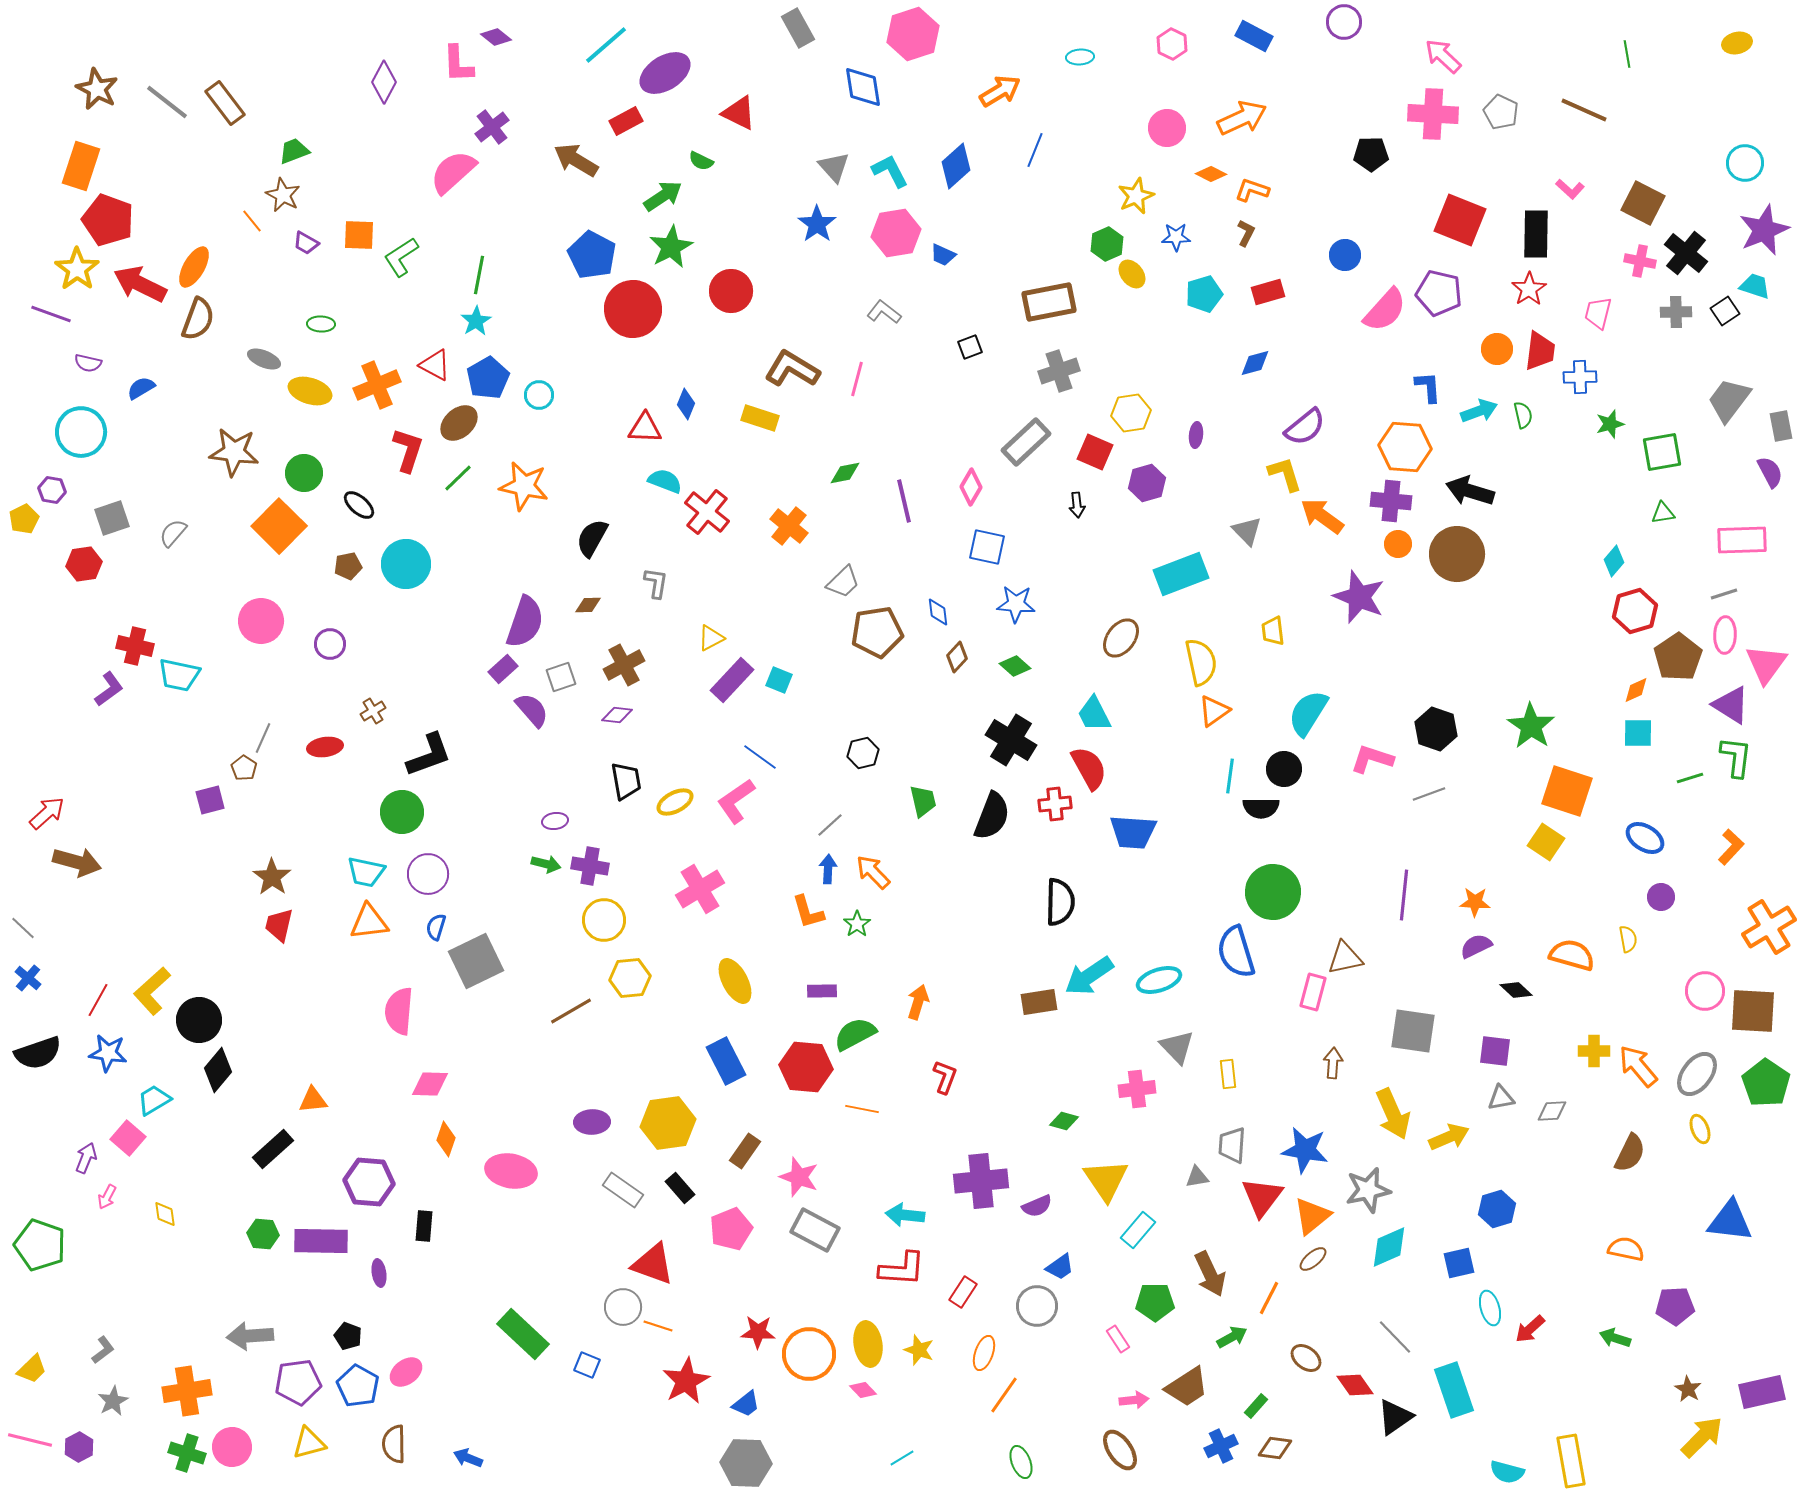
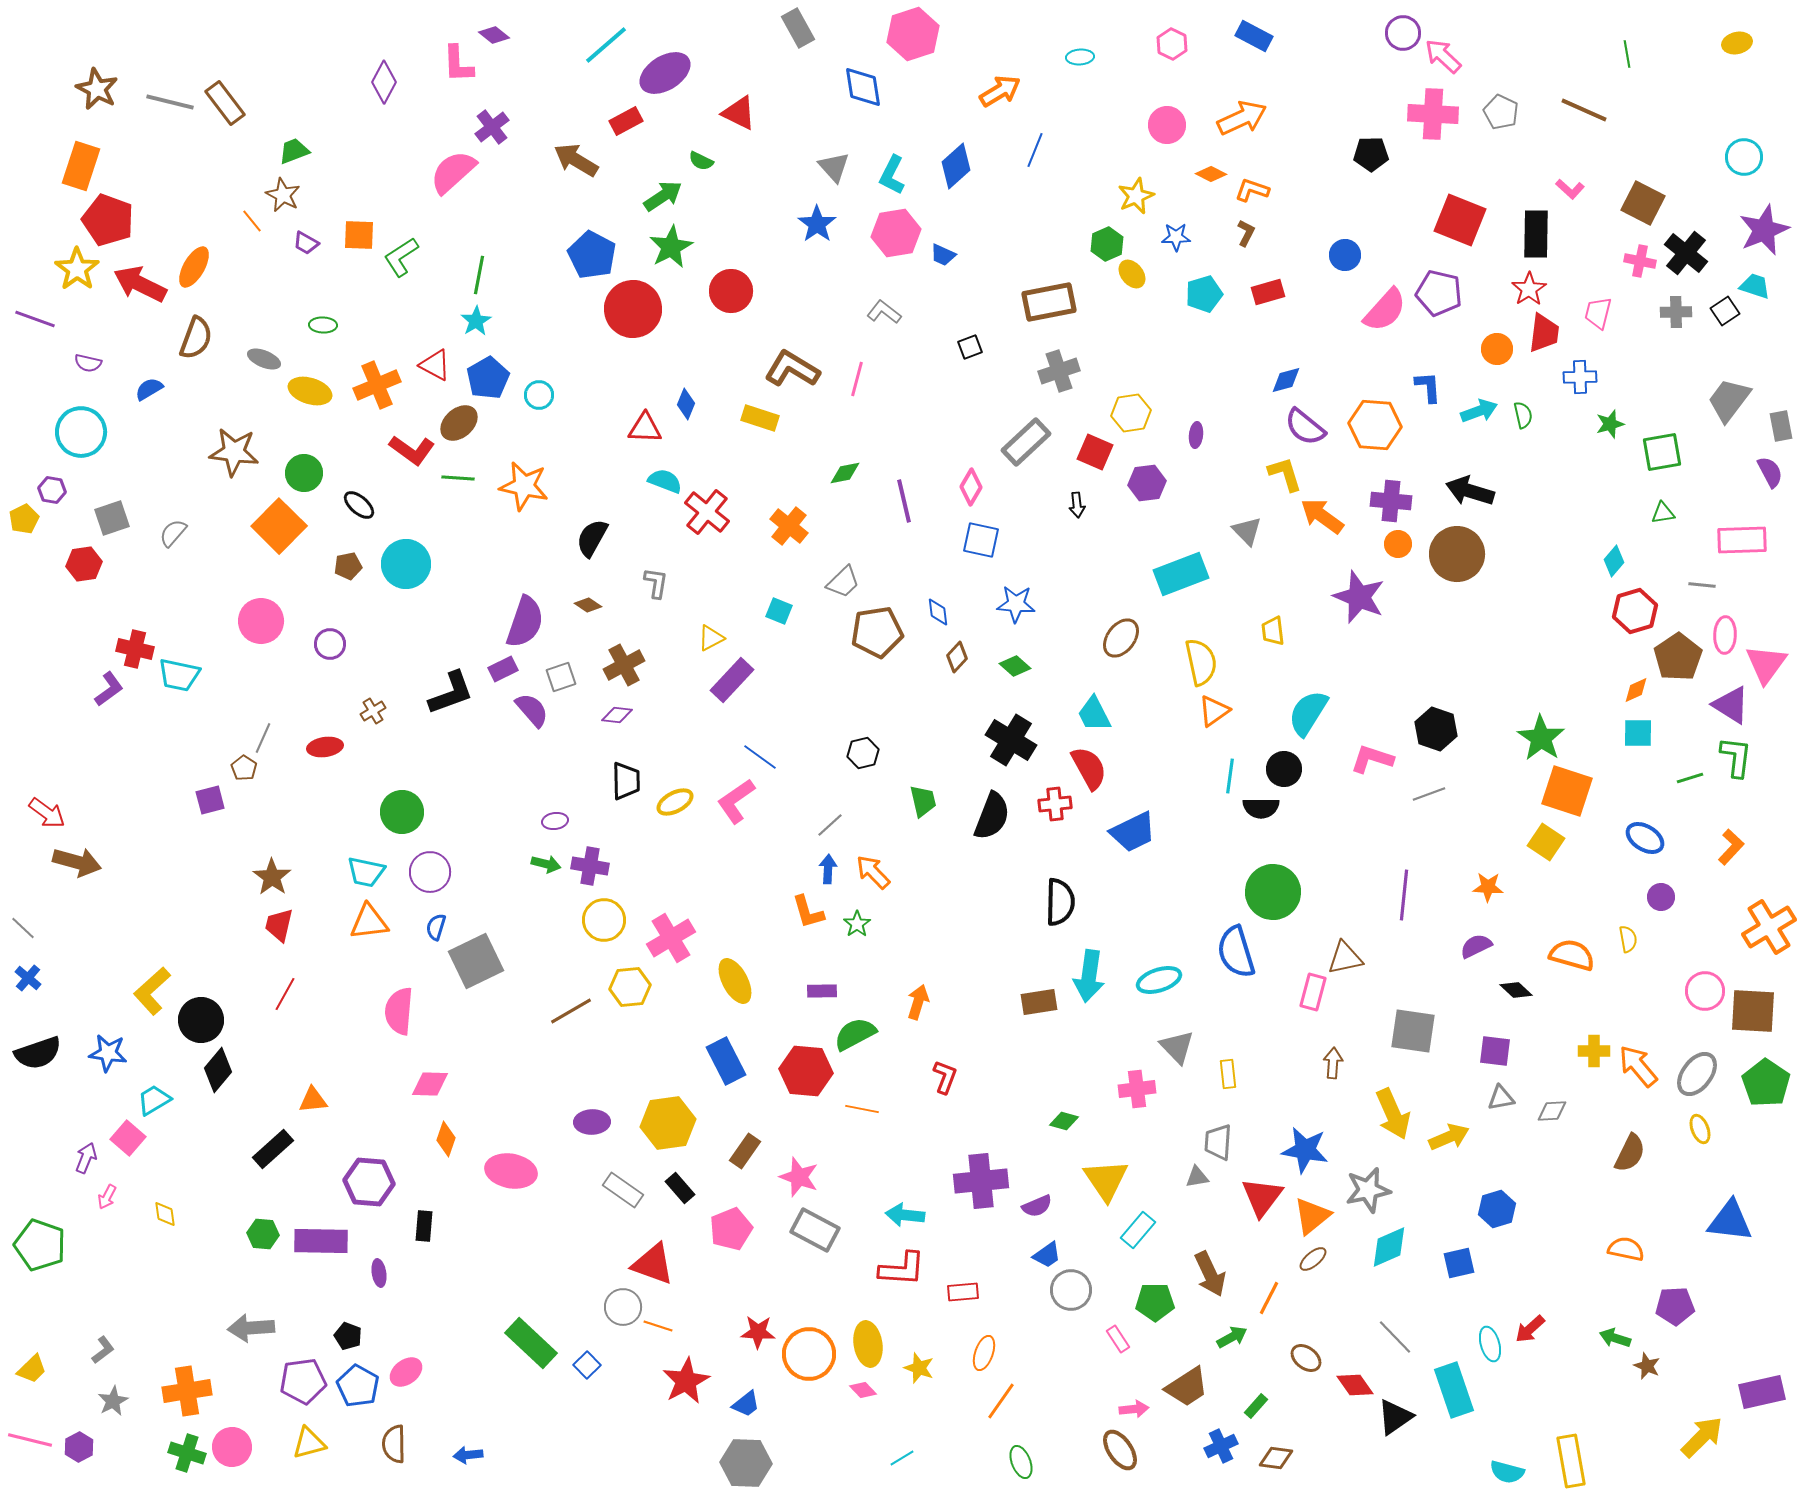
purple circle at (1344, 22): moved 59 px right, 11 px down
purple diamond at (496, 37): moved 2 px left, 2 px up
gray line at (167, 102): moved 3 px right; rotated 24 degrees counterclockwise
pink circle at (1167, 128): moved 3 px up
cyan circle at (1745, 163): moved 1 px left, 6 px up
cyan L-shape at (890, 171): moved 2 px right, 4 px down; rotated 126 degrees counterclockwise
purple line at (51, 314): moved 16 px left, 5 px down
brown semicircle at (198, 319): moved 2 px left, 19 px down
green ellipse at (321, 324): moved 2 px right, 1 px down
red trapezoid at (1540, 351): moved 4 px right, 18 px up
blue diamond at (1255, 363): moved 31 px right, 17 px down
blue semicircle at (141, 388): moved 8 px right, 1 px down
purple semicircle at (1305, 427): rotated 78 degrees clockwise
orange hexagon at (1405, 447): moved 30 px left, 22 px up
red L-shape at (408, 450): moved 4 px right; rotated 108 degrees clockwise
green line at (458, 478): rotated 48 degrees clockwise
purple hexagon at (1147, 483): rotated 9 degrees clockwise
blue square at (987, 547): moved 6 px left, 7 px up
gray line at (1724, 594): moved 22 px left, 9 px up; rotated 24 degrees clockwise
brown diamond at (588, 605): rotated 36 degrees clockwise
red cross at (135, 646): moved 3 px down
purple rectangle at (503, 669): rotated 16 degrees clockwise
cyan square at (779, 680): moved 69 px up
green star at (1531, 726): moved 10 px right, 12 px down
black L-shape at (429, 755): moved 22 px right, 62 px up
black trapezoid at (626, 781): rotated 9 degrees clockwise
red arrow at (47, 813): rotated 78 degrees clockwise
blue trapezoid at (1133, 832): rotated 30 degrees counterclockwise
purple circle at (428, 874): moved 2 px right, 2 px up
pink cross at (700, 889): moved 29 px left, 49 px down
orange star at (1475, 902): moved 13 px right, 15 px up
cyan arrow at (1089, 976): rotated 48 degrees counterclockwise
yellow hexagon at (630, 978): moved 9 px down
red line at (98, 1000): moved 187 px right, 6 px up
black circle at (199, 1020): moved 2 px right
red hexagon at (806, 1067): moved 4 px down
gray trapezoid at (1232, 1145): moved 14 px left, 3 px up
blue trapezoid at (1060, 1267): moved 13 px left, 12 px up
red rectangle at (963, 1292): rotated 52 degrees clockwise
gray circle at (1037, 1306): moved 34 px right, 16 px up
cyan ellipse at (1490, 1308): moved 36 px down
green rectangle at (523, 1334): moved 8 px right, 9 px down
gray arrow at (250, 1336): moved 1 px right, 8 px up
yellow star at (919, 1350): moved 18 px down
blue square at (587, 1365): rotated 24 degrees clockwise
purple pentagon at (298, 1382): moved 5 px right, 1 px up
brown star at (1688, 1389): moved 41 px left, 23 px up; rotated 8 degrees counterclockwise
orange line at (1004, 1395): moved 3 px left, 6 px down
pink arrow at (1134, 1400): moved 9 px down
brown diamond at (1275, 1448): moved 1 px right, 10 px down
blue arrow at (468, 1458): moved 3 px up; rotated 28 degrees counterclockwise
